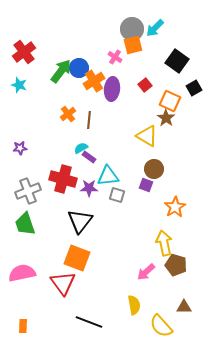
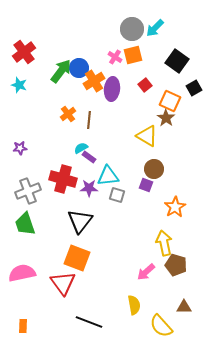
orange square at (133, 45): moved 10 px down
